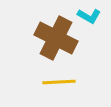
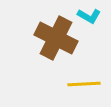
yellow line: moved 25 px right, 2 px down
